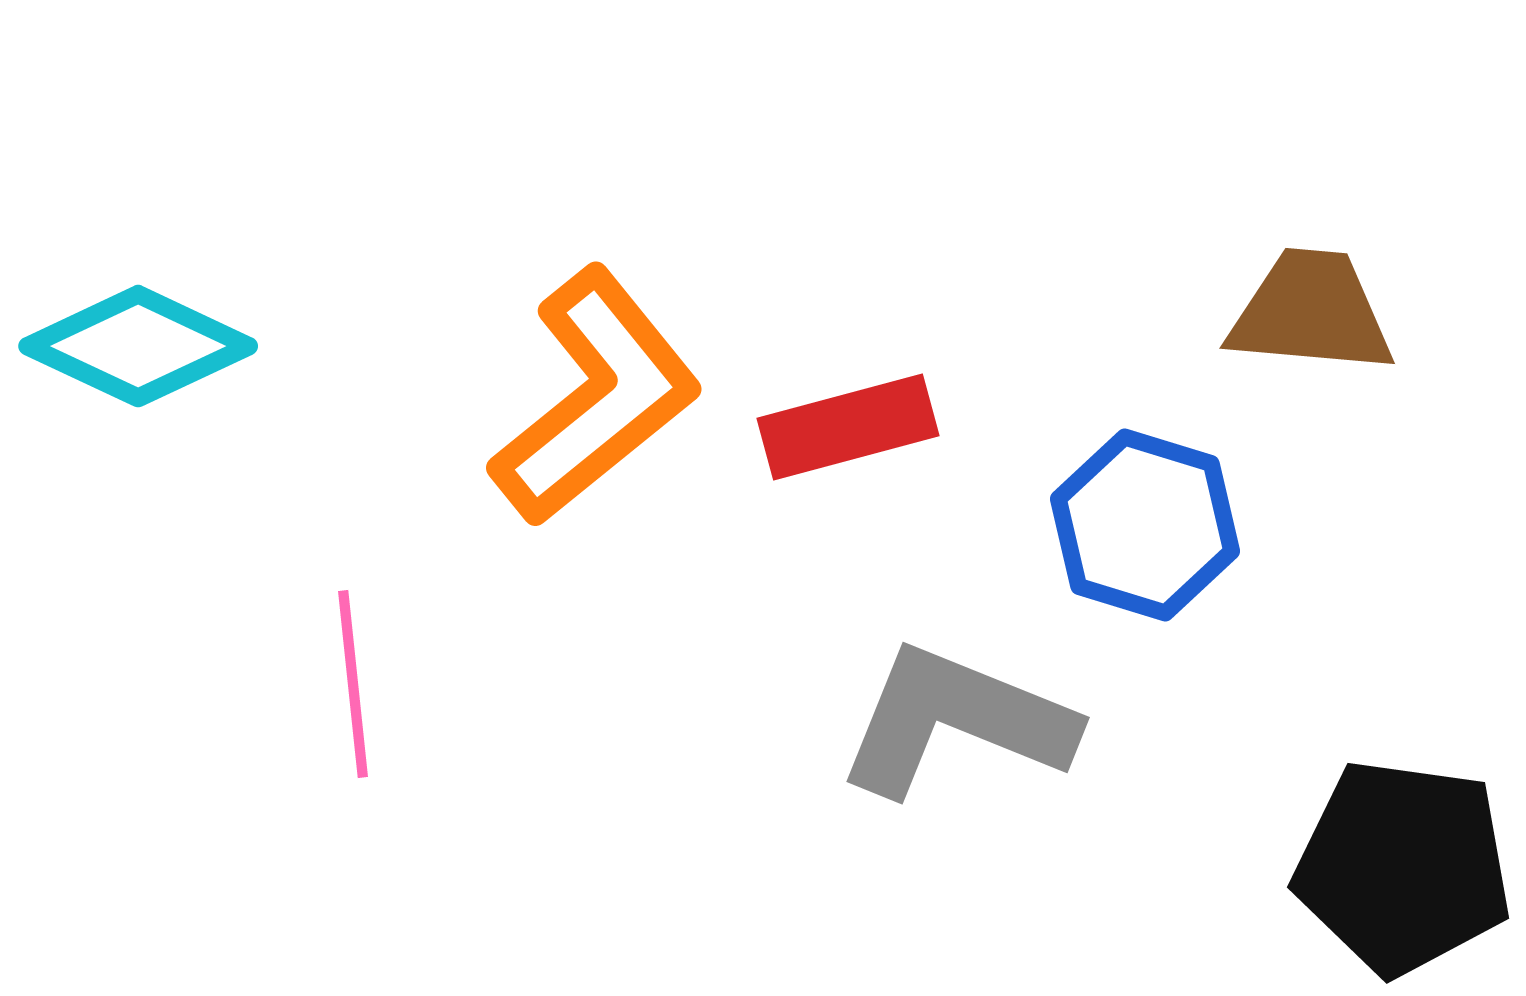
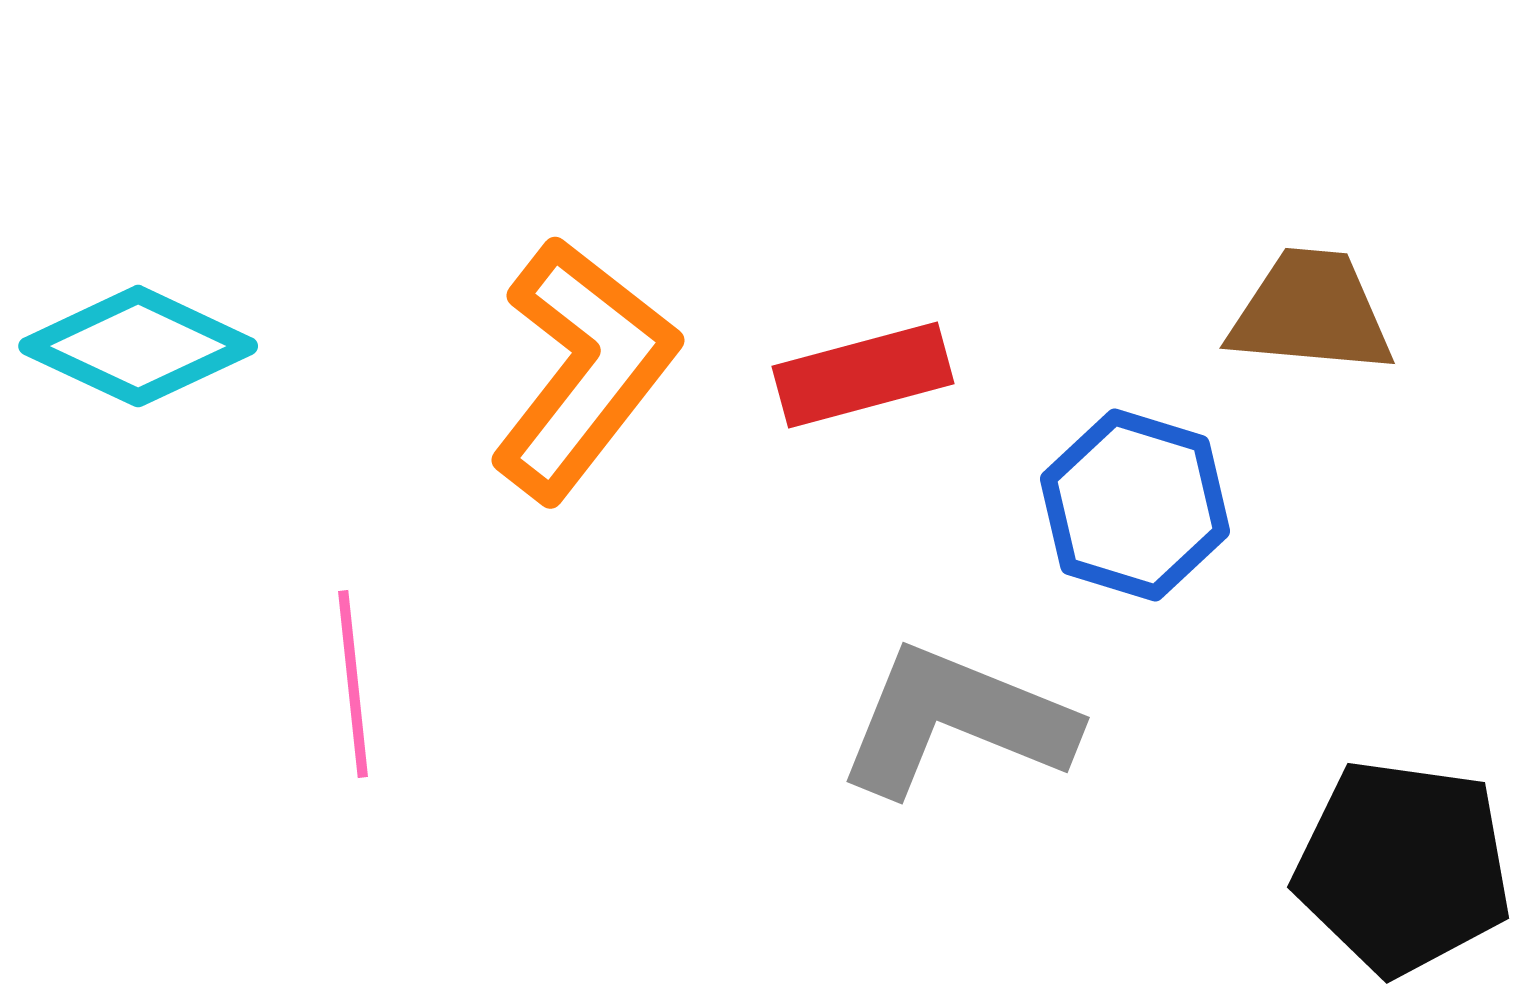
orange L-shape: moved 13 px left, 28 px up; rotated 13 degrees counterclockwise
red rectangle: moved 15 px right, 52 px up
blue hexagon: moved 10 px left, 20 px up
